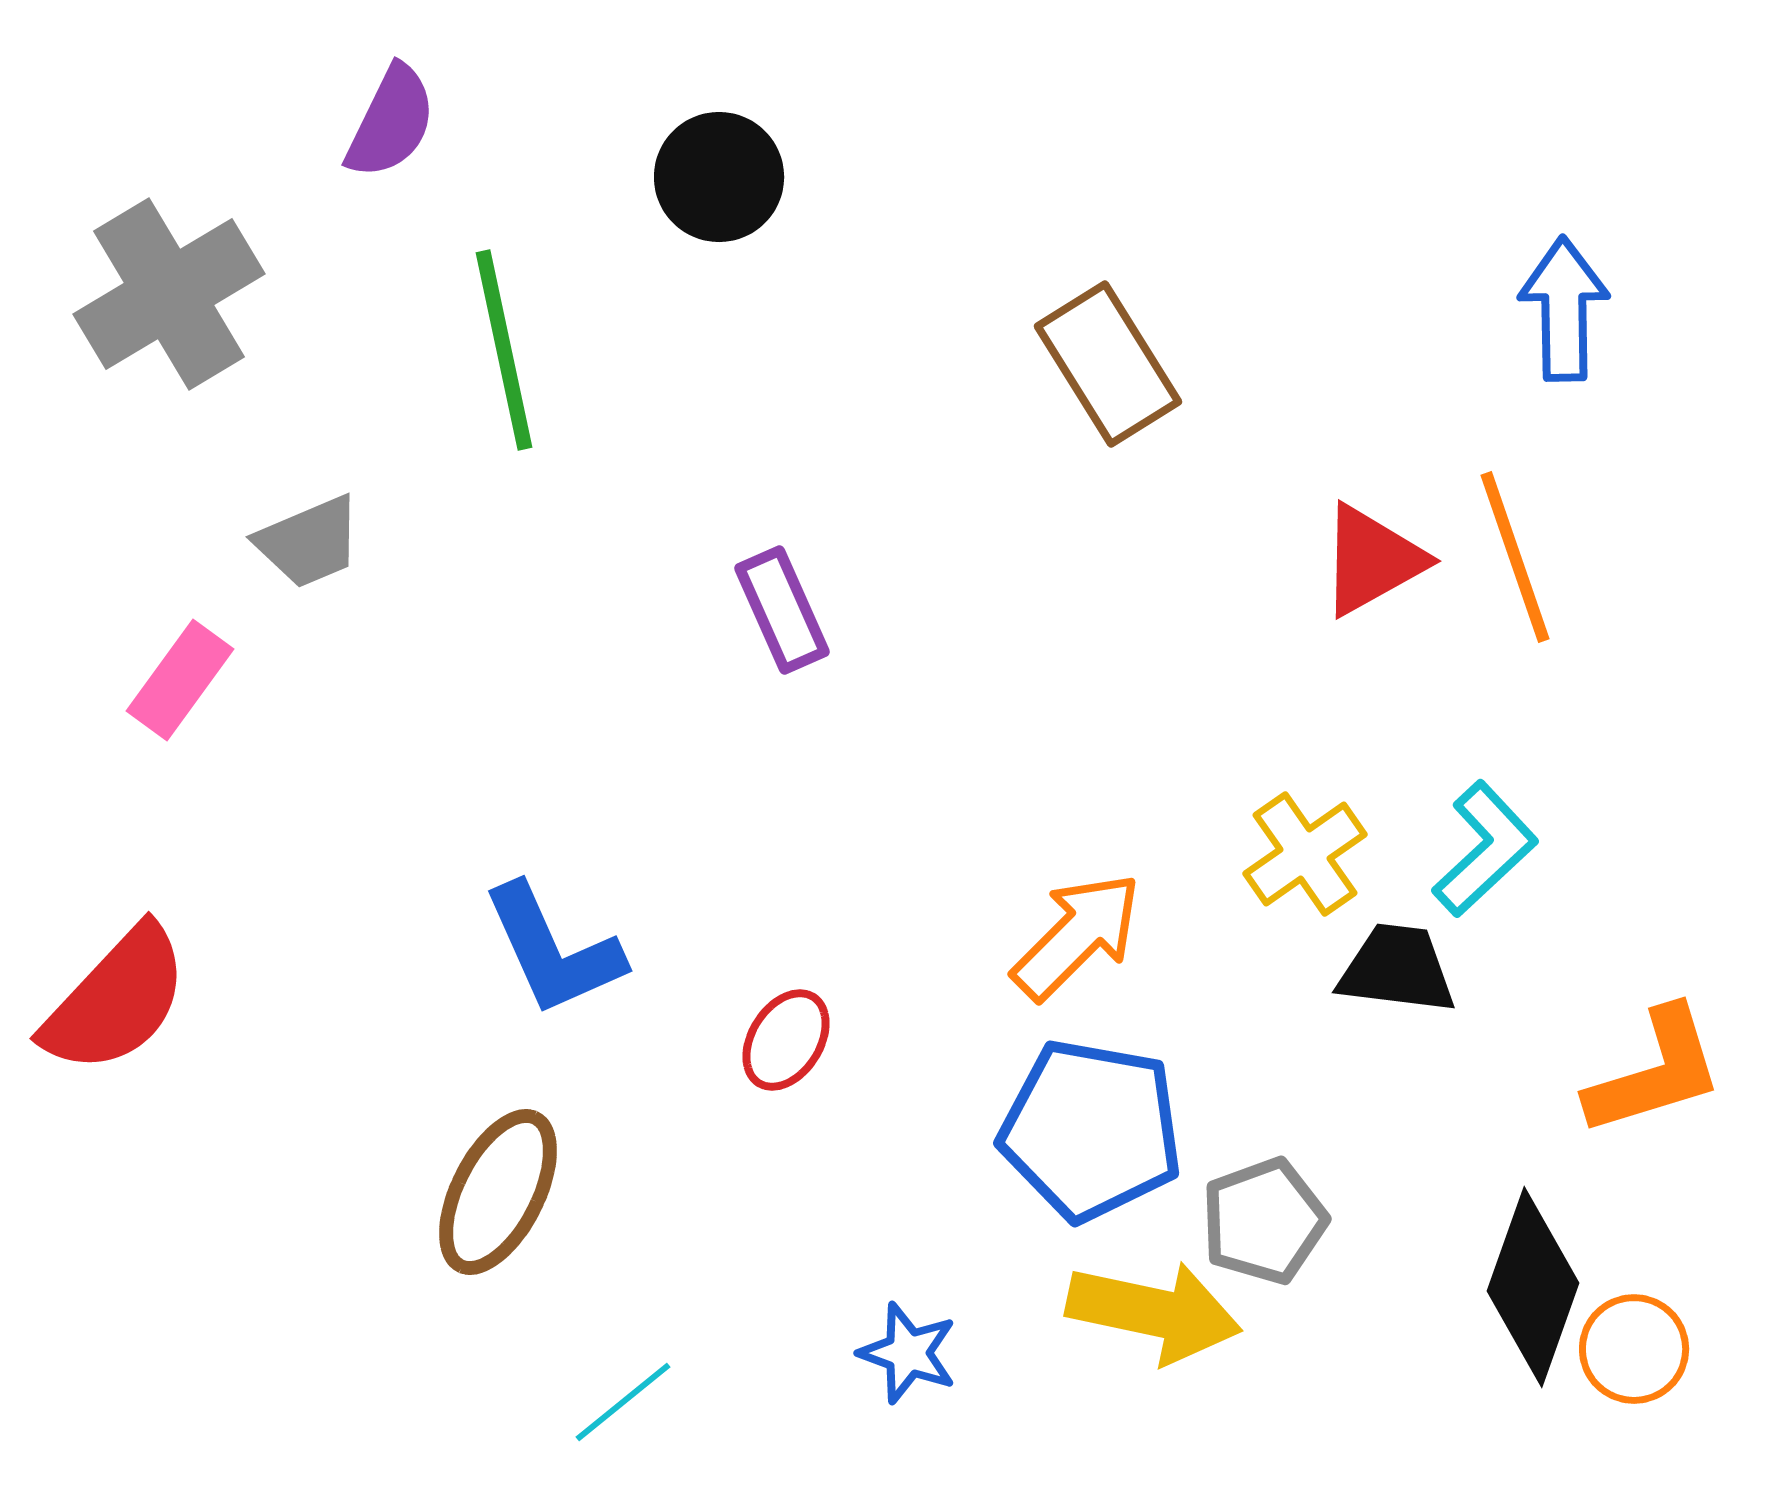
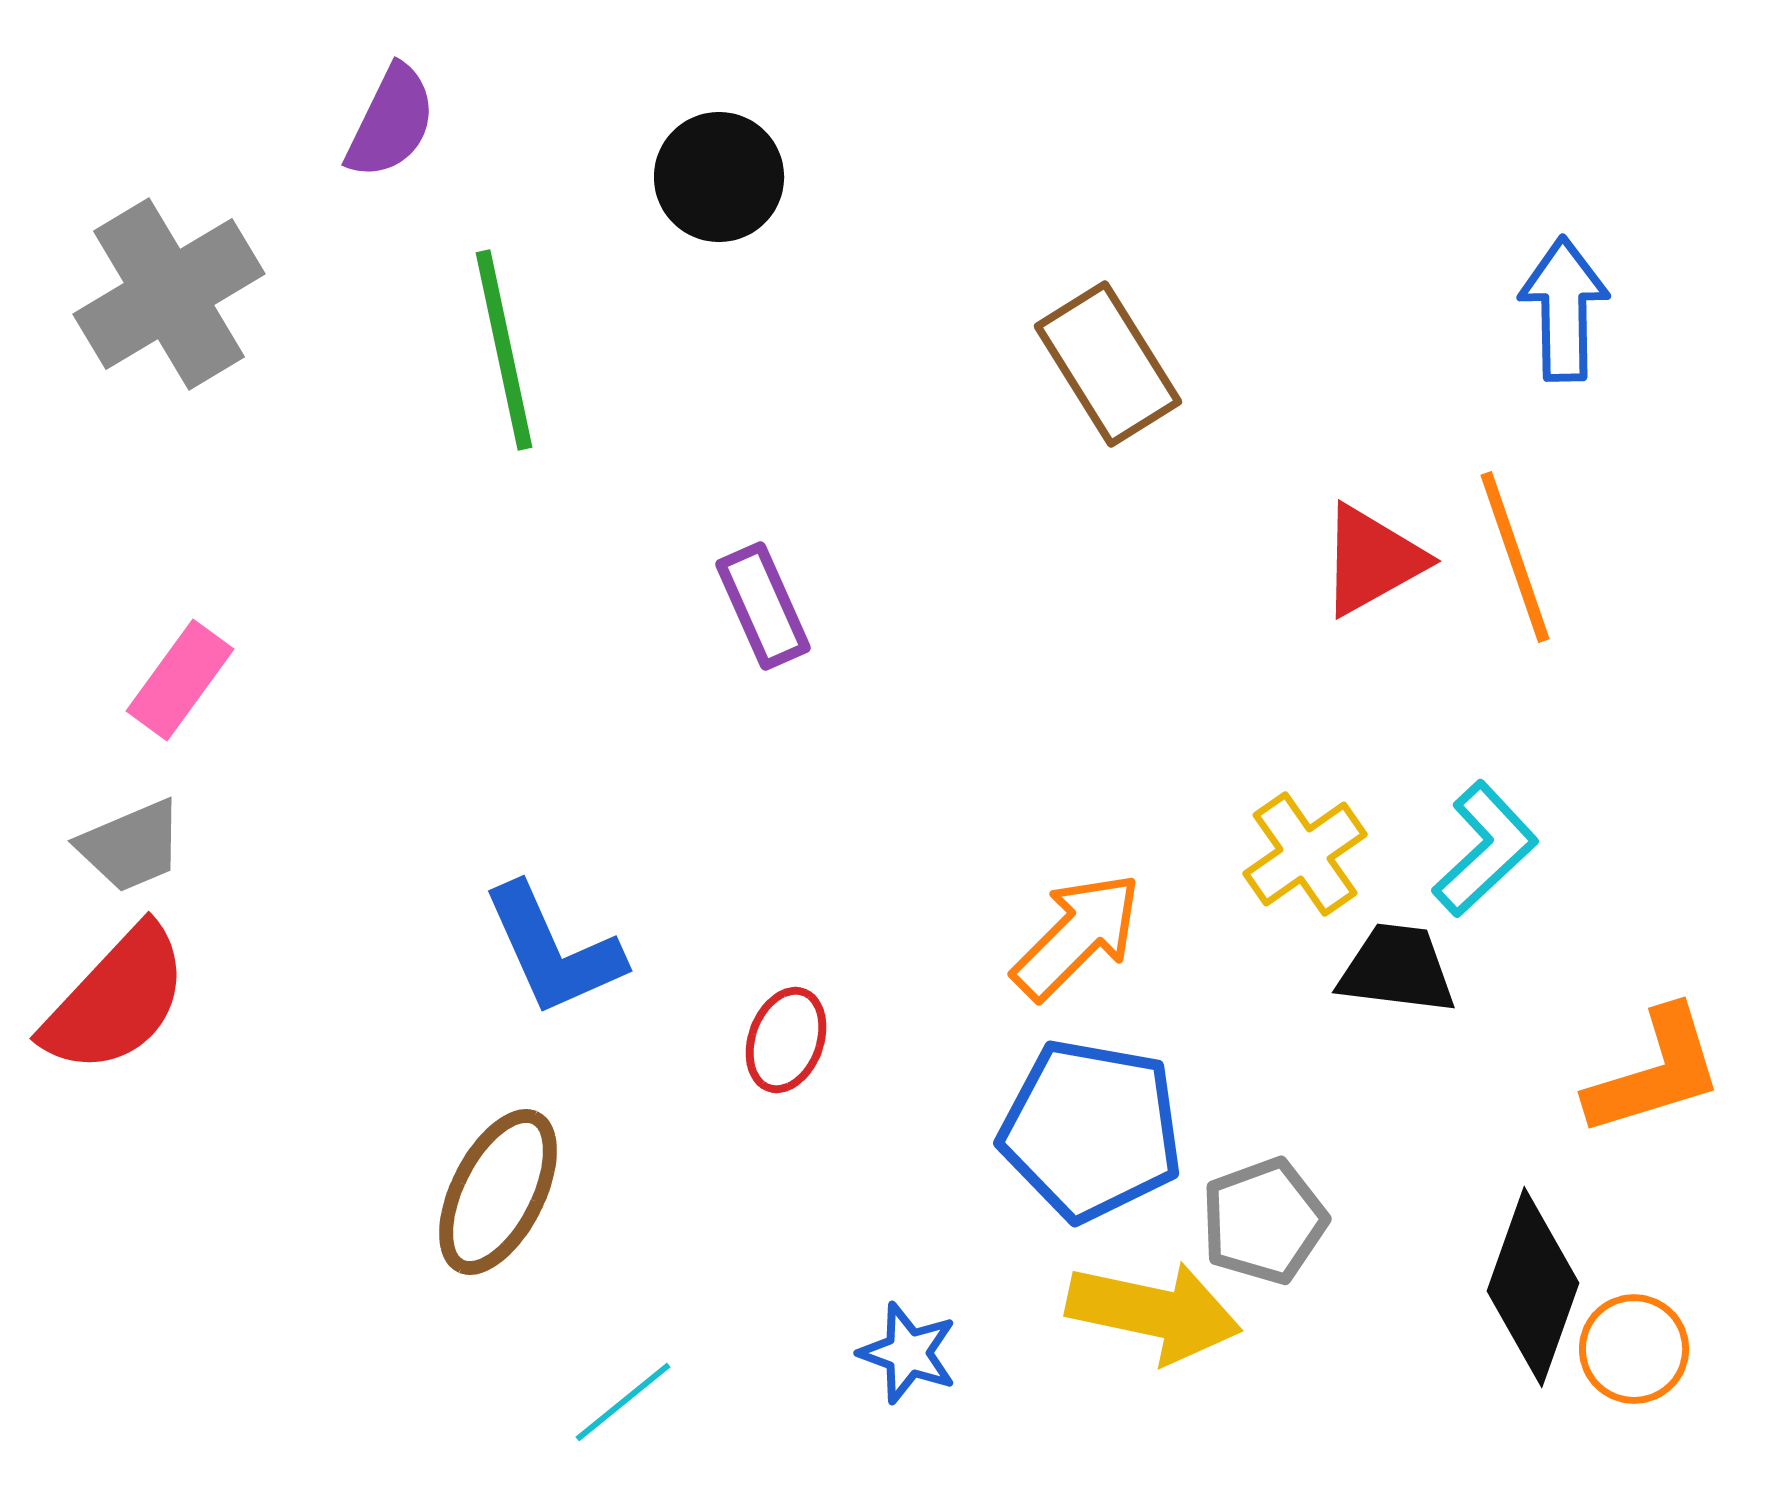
gray trapezoid: moved 178 px left, 304 px down
purple rectangle: moved 19 px left, 4 px up
red ellipse: rotated 12 degrees counterclockwise
